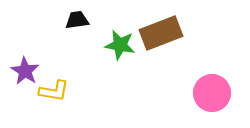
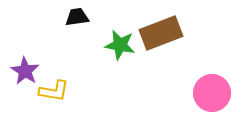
black trapezoid: moved 3 px up
